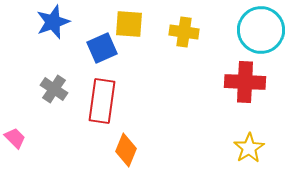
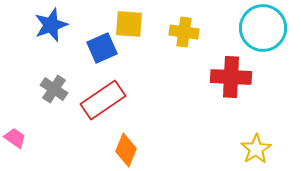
blue star: moved 2 px left, 3 px down
cyan circle: moved 2 px right, 2 px up
red cross: moved 14 px left, 5 px up
red rectangle: moved 1 px right, 1 px up; rotated 48 degrees clockwise
pink trapezoid: rotated 10 degrees counterclockwise
yellow star: moved 7 px right, 1 px down
